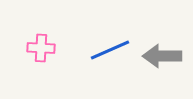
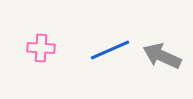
gray arrow: rotated 24 degrees clockwise
